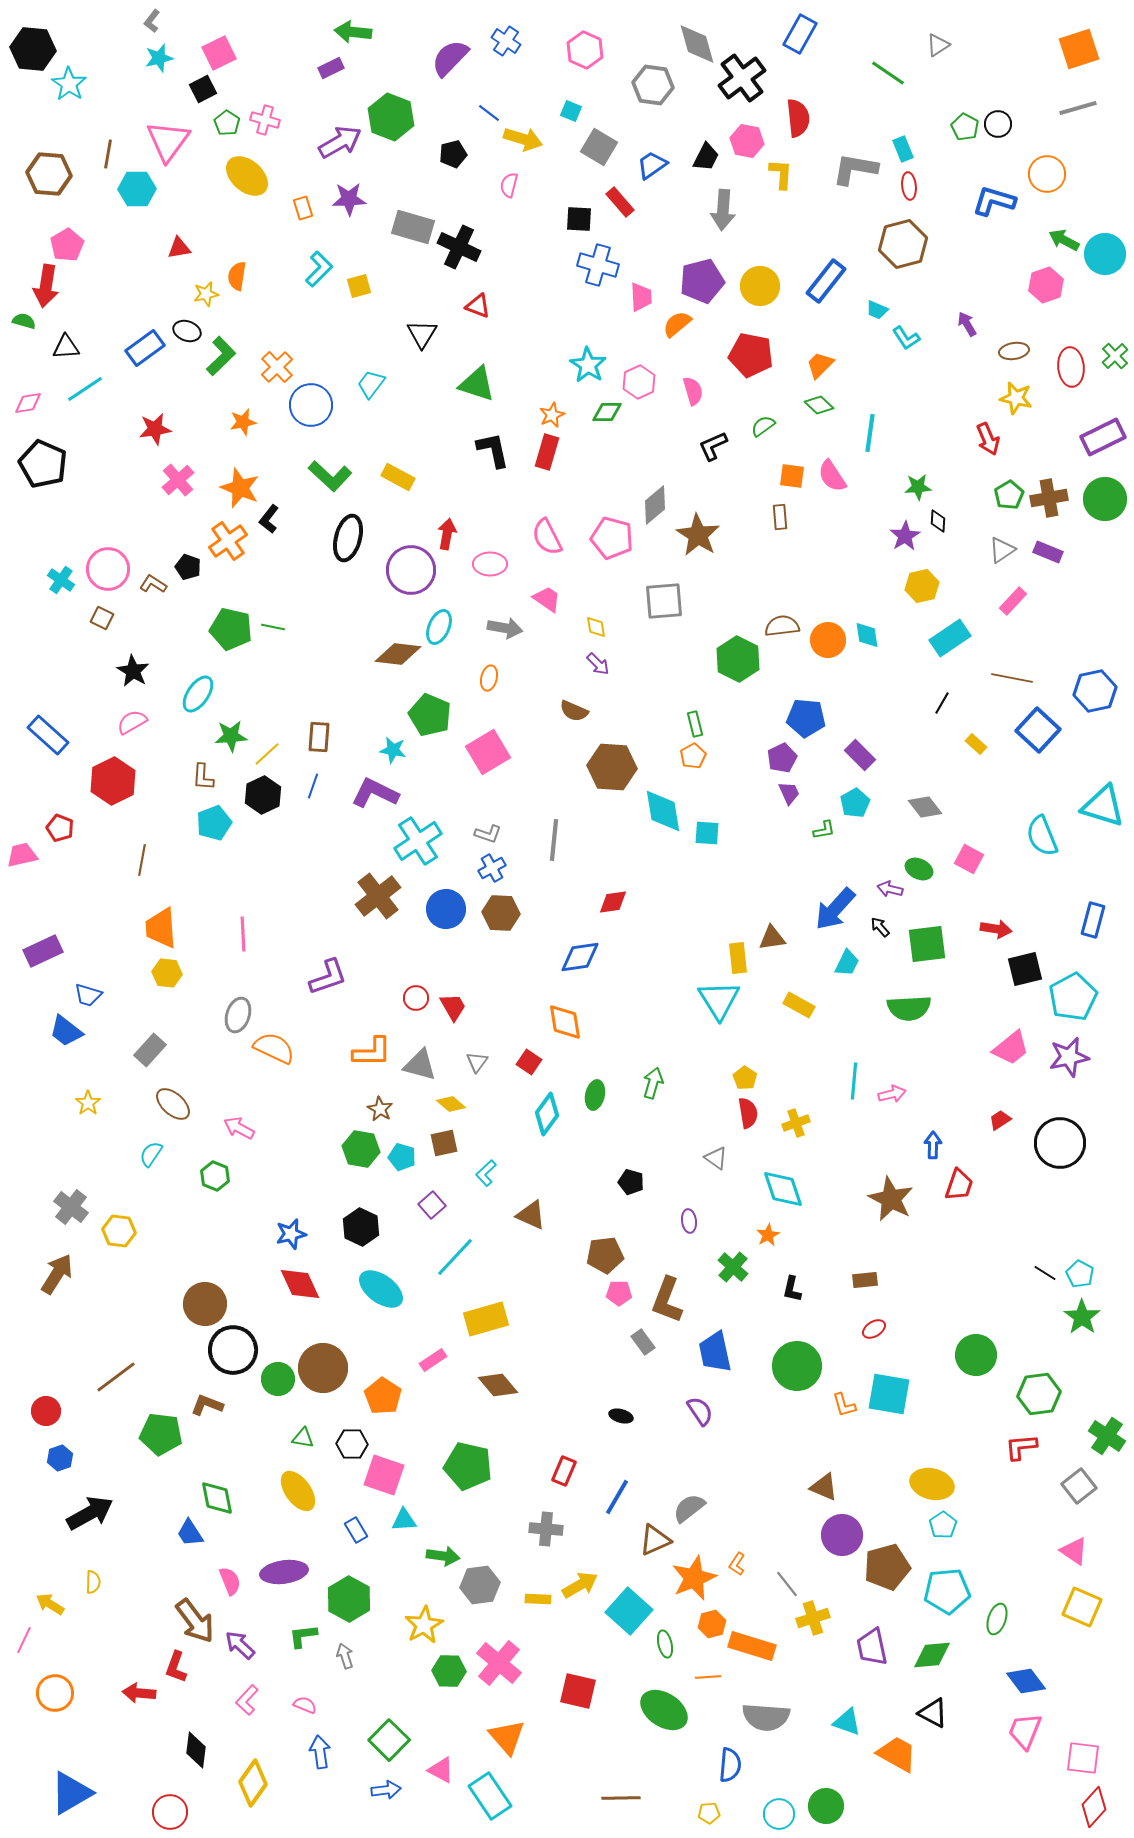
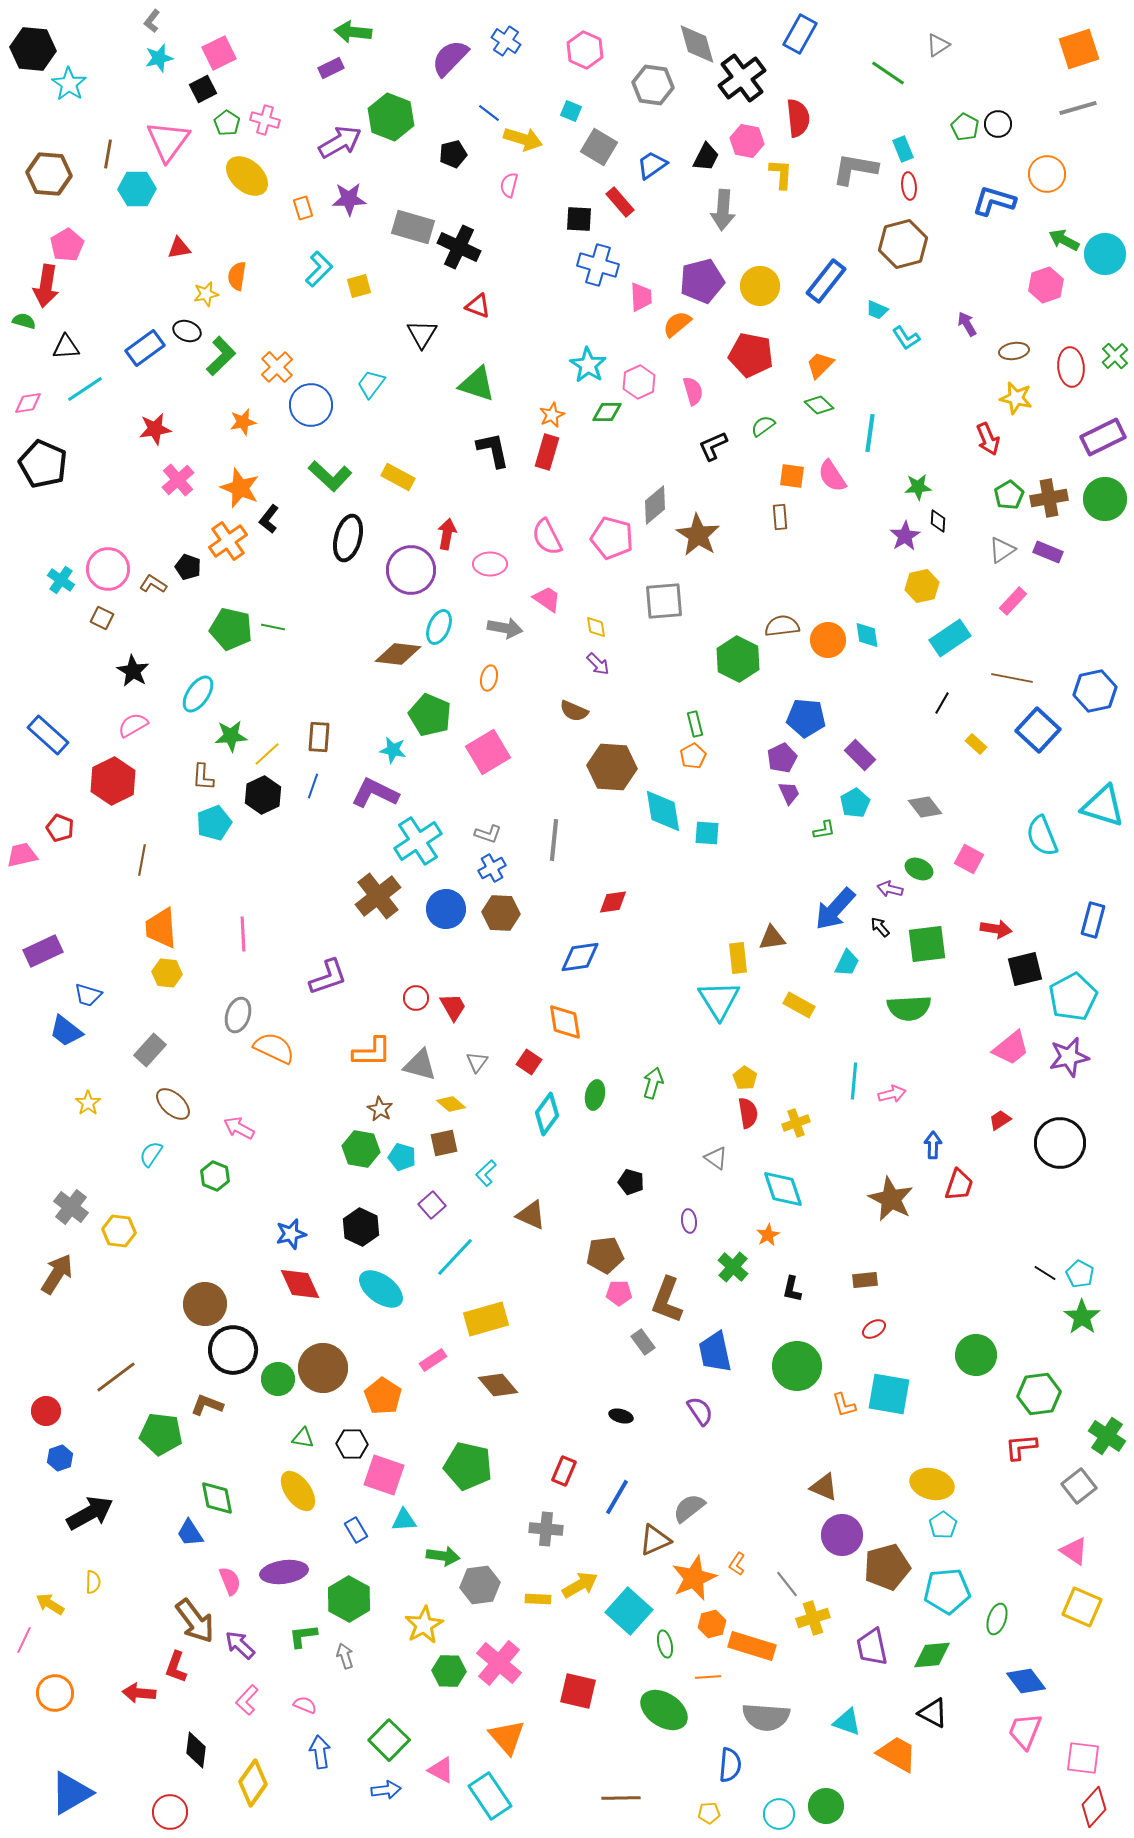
pink semicircle at (132, 722): moved 1 px right, 3 px down
